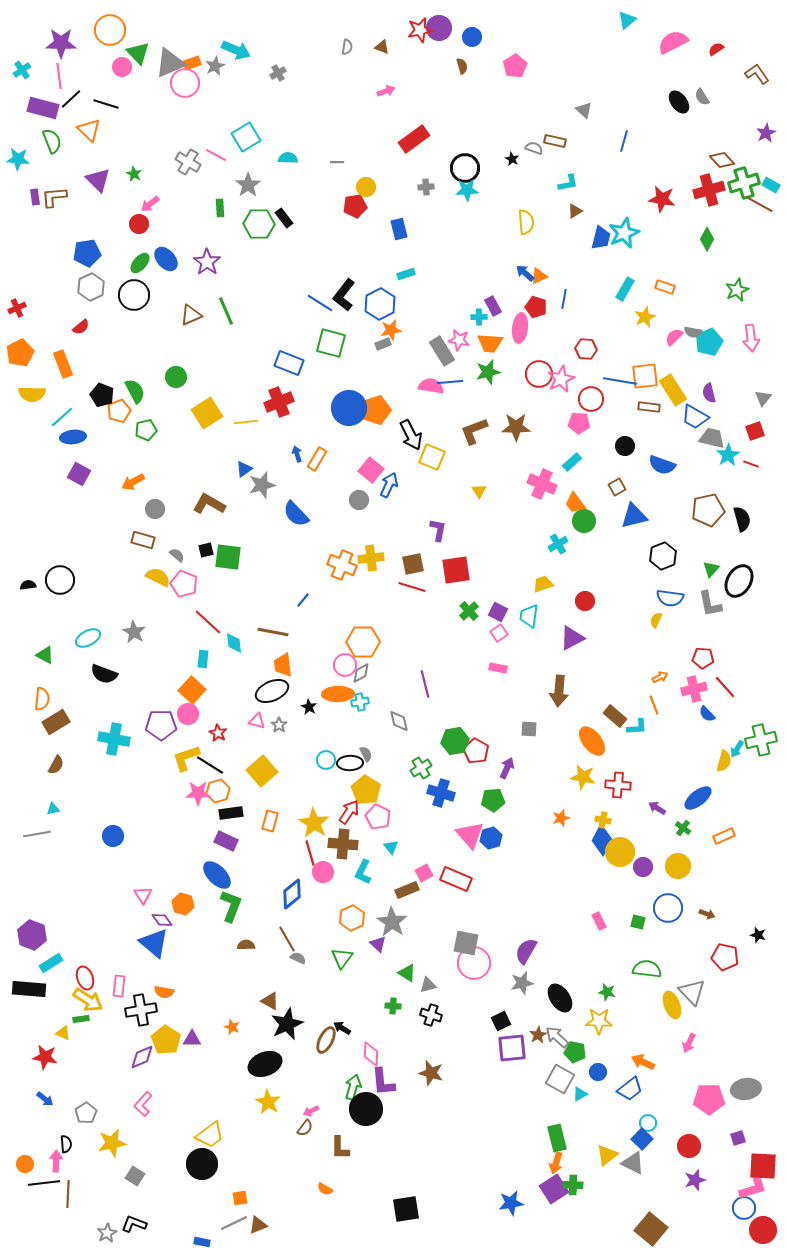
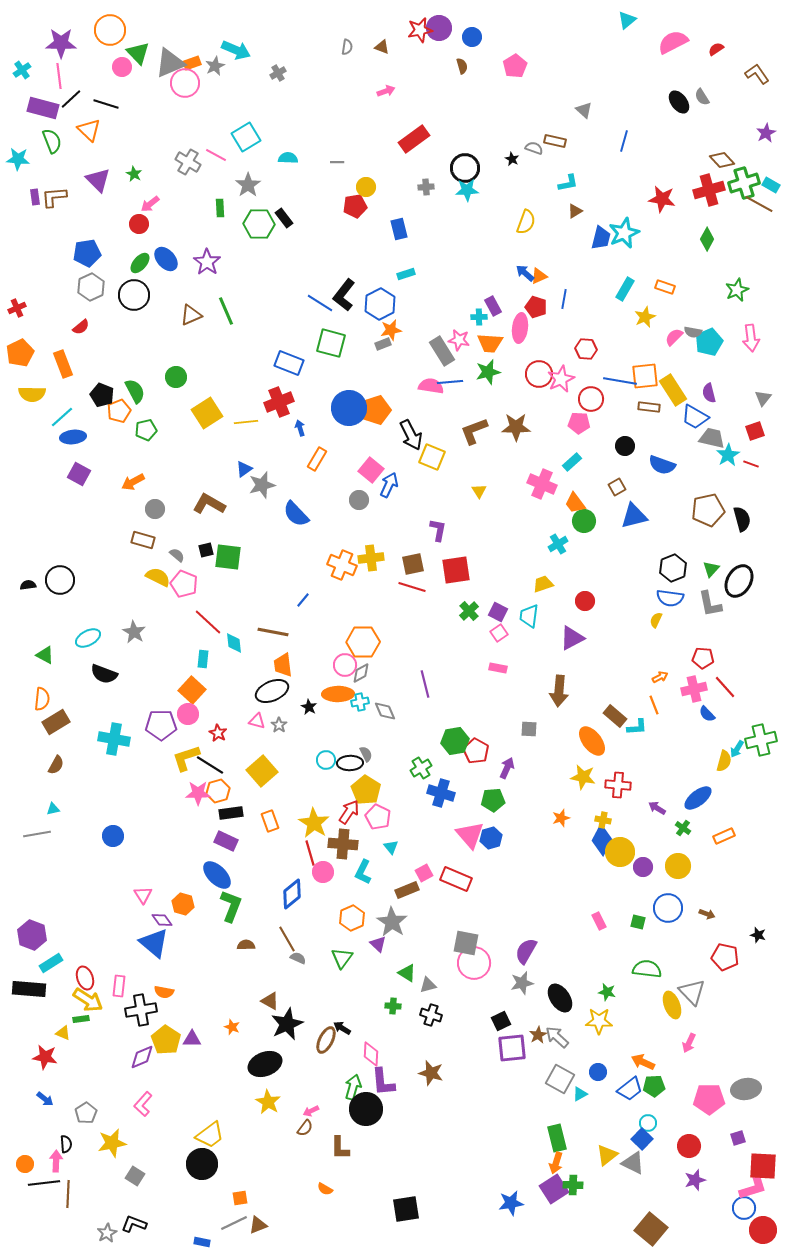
yellow semicircle at (526, 222): rotated 25 degrees clockwise
blue arrow at (297, 454): moved 3 px right, 26 px up
black hexagon at (663, 556): moved 10 px right, 12 px down
gray diamond at (399, 721): moved 14 px left, 10 px up; rotated 10 degrees counterclockwise
orange rectangle at (270, 821): rotated 35 degrees counterclockwise
green pentagon at (575, 1052): moved 79 px right, 34 px down; rotated 15 degrees counterclockwise
